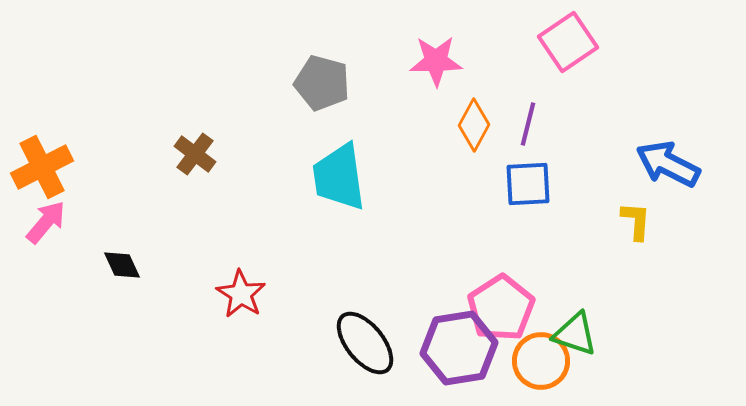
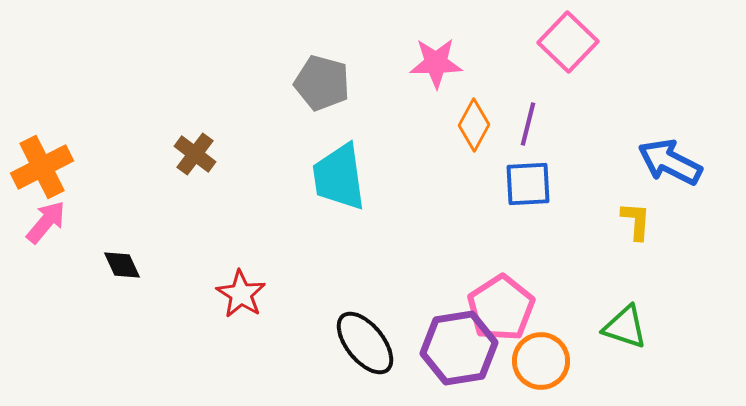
pink square: rotated 12 degrees counterclockwise
pink star: moved 2 px down
blue arrow: moved 2 px right, 2 px up
green triangle: moved 50 px right, 7 px up
